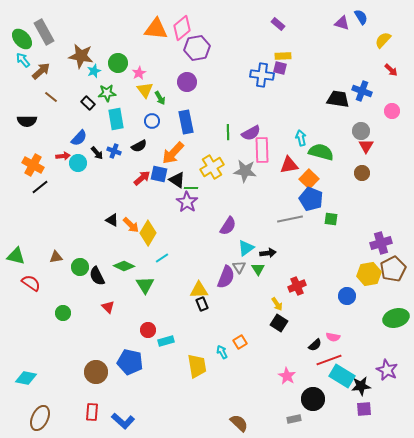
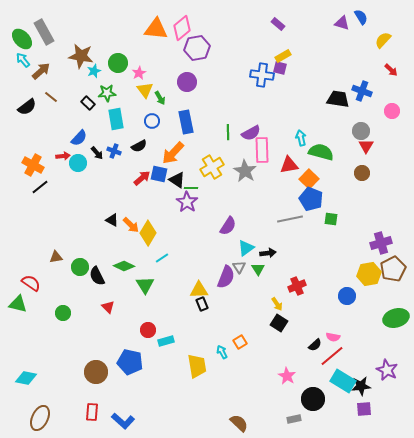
yellow rectangle at (283, 56): rotated 28 degrees counterclockwise
black semicircle at (27, 121): moved 14 px up; rotated 36 degrees counterclockwise
gray star at (245, 171): rotated 25 degrees clockwise
green triangle at (16, 256): moved 2 px right, 48 px down
red line at (329, 360): moved 3 px right, 4 px up; rotated 20 degrees counterclockwise
cyan rectangle at (342, 376): moved 1 px right, 5 px down
